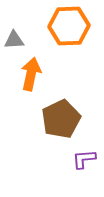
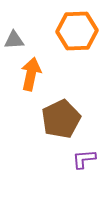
orange hexagon: moved 8 px right, 5 px down
